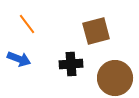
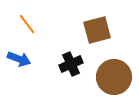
brown square: moved 1 px right, 1 px up
black cross: rotated 20 degrees counterclockwise
brown circle: moved 1 px left, 1 px up
